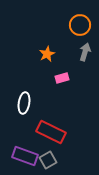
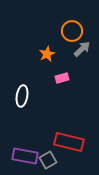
orange circle: moved 8 px left, 6 px down
gray arrow: moved 3 px left, 3 px up; rotated 30 degrees clockwise
white ellipse: moved 2 px left, 7 px up
red rectangle: moved 18 px right, 10 px down; rotated 12 degrees counterclockwise
purple rectangle: rotated 10 degrees counterclockwise
